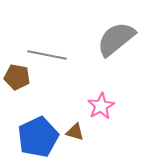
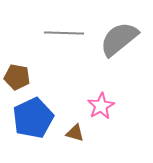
gray semicircle: moved 3 px right
gray line: moved 17 px right, 22 px up; rotated 9 degrees counterclockwise
brown triangle: moved 1 px down
blue pentagon: moved 5 px left, 19 px up
